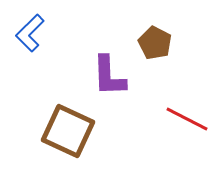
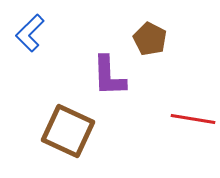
brown pentagon: moved 5 px left, 4 px up
red line: moved 6 px right; rotated 18 degrees counterclockwise
